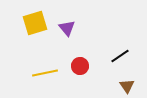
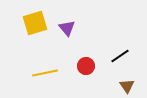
red circle: moved 6 px right
